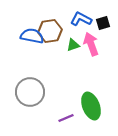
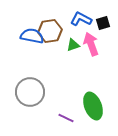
green ellipse: moved 2 px right
purple line: rotated 49 degrees clockwise
